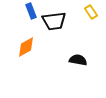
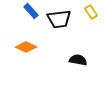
blue rectangle: rotated 21 degrees counterclockwise
black trapezoid: moved 5 px right, 2 px up
orange diamond: rotated 55 degrees clockwise
